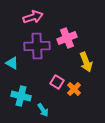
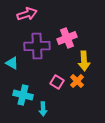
pink arrow: moved 6 px left, 3 px up
yellow arrow: moved 2 px left, 1 px up; rotated 18 degrees clockwise
orange cross: moved 3 px right, 8 px up
cyan cross: moved 2 px right, 1 px up
cyan arrow: moved 1 px up; rotated 32 degrees clockwise
